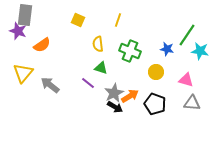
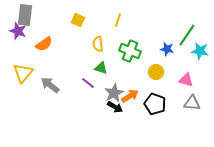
orange semicircle: moved 2 px right, 1 px up
